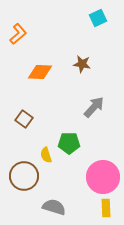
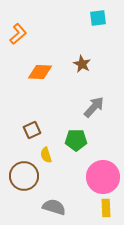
cyan square: rotated 18 degrees clockwise
brown star: rotated 18 degrees clockwise
brown square: moved 8 px right, 11 px down; rotated 30 degrees clockwise
green pentagon: moved 7 px right, 3 px up
